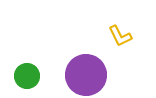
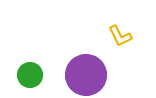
green circle: moved 3 px right, 1 px up
